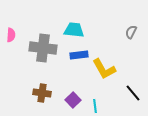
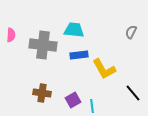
gray cross: moved 3 px up
purple square: rotated 14 degrees clockwise
cyan line: moved 3 px left
